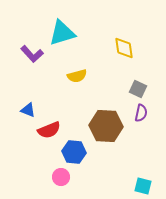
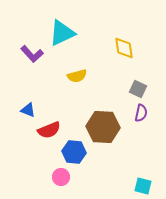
cyan triangle: rotated 8 degrees counterclockwise
brown hexagon: moved 3 px left, 1 px down
